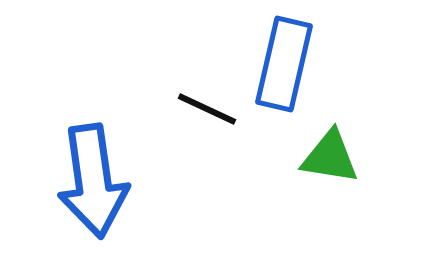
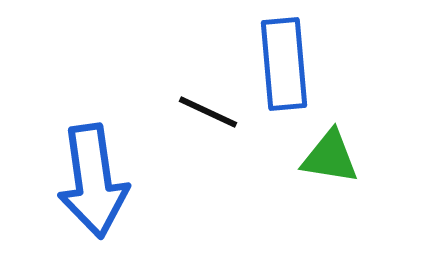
blue rectangle: rotated 18 degrees counterclockwise
black line: moved 1 px right, 3 px down
